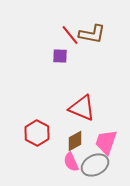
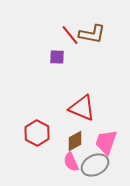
purple square: moved 3 px left, 1 px down
